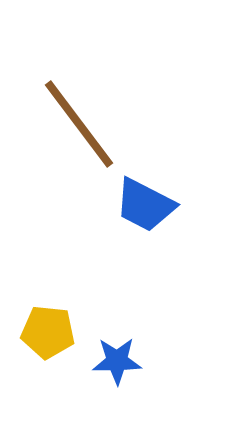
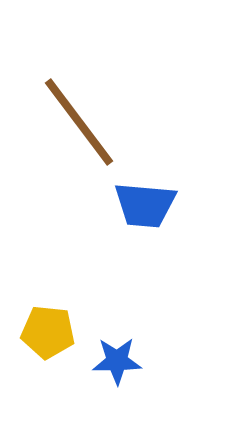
brown line: moved 2 px up
blue trapezoid: rotated 22 degrees counterclockwise
